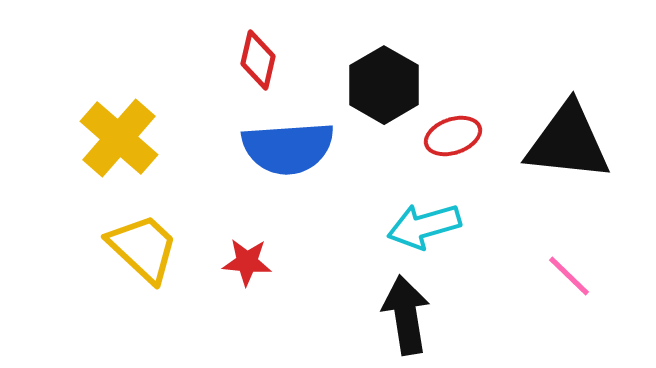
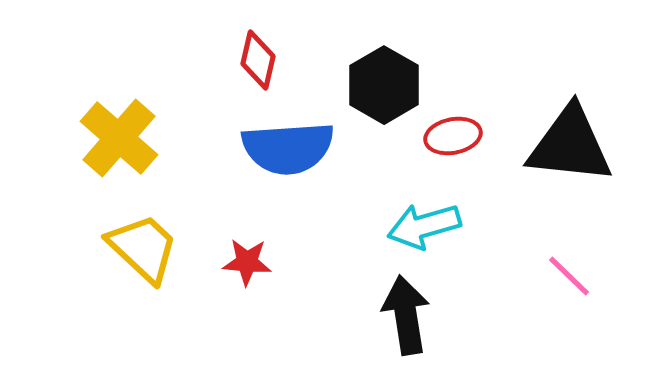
red ellipse: rotated 8 degrees clockwise
black triangle: moved 2 px right, 3 px down
